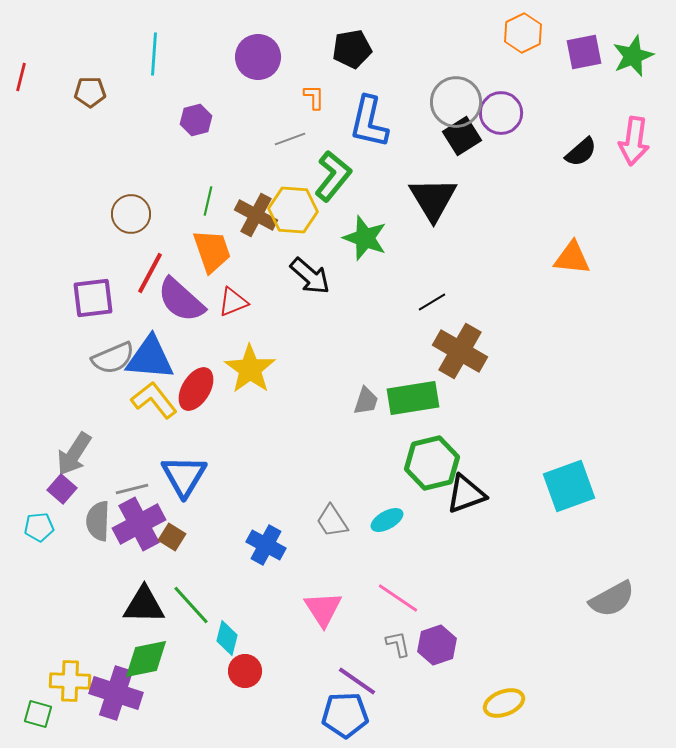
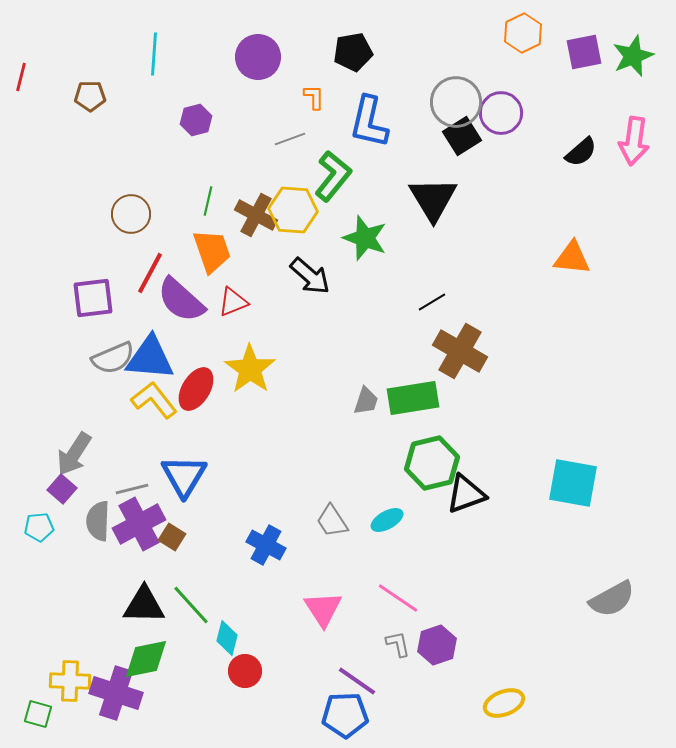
black pentagon at (352, 49): moved 1 px right, 3 px down
brown pentagon at (90, 92): moved 4 px down
cyan square at (569, 486): moved 4 px right, 3 px up; rotated 30 degrees clockwise
